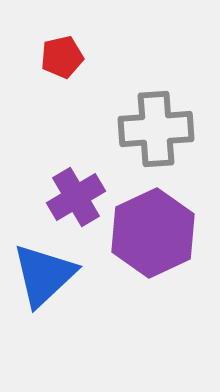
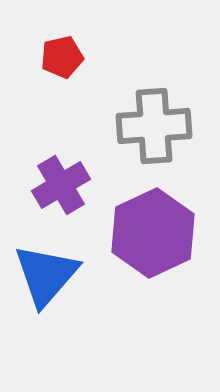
gray cross: moved 2 px left, 3 px up
purple cross: moved 15 px left, 12 px up
blue triangle: moved 2 px right; rotated 6 degrees counterclockwise
